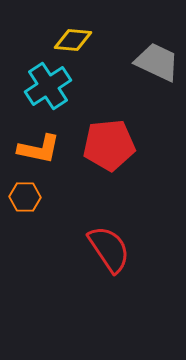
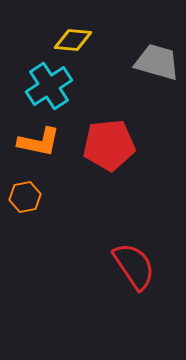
gray trapezoid: rotated 9 degrees counterclockwise
cyan cross: moved 1 px right
orange L-shape: moved 7 px up
orange hexagon: rotated 12 degrees counterclockwise
red semicircle: moved 25 px right, 17 px down
